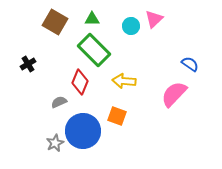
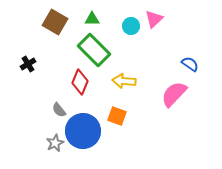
gray semicircle: moved 8 px down; rotated 105 degrees counterclockwise
